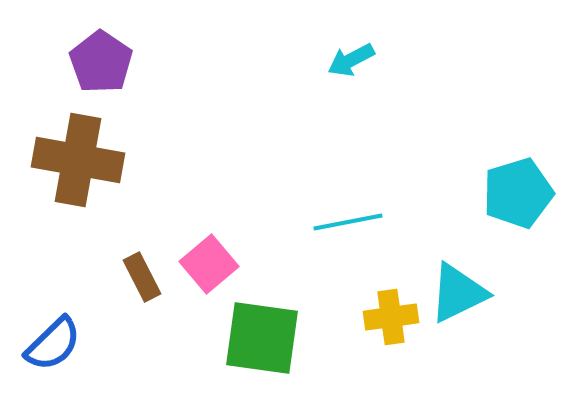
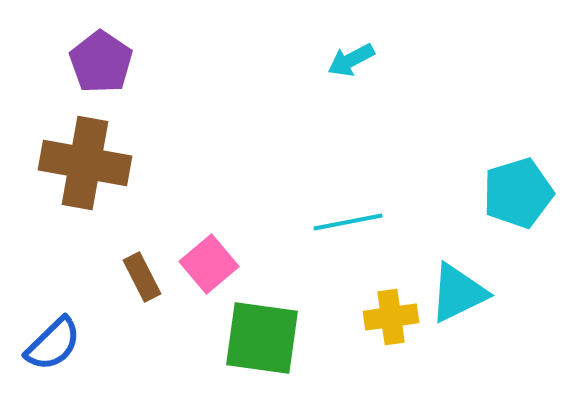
brown cross: moved 7 px right, 3 px down
